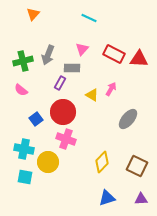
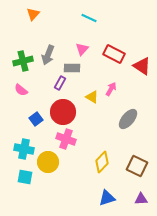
red triangle: moved 3 px right, 7 px down; rotated 30 degrees clockwise
yellow triangle: moved 2 px down
